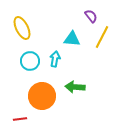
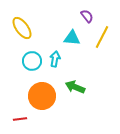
purple semicircle: moved 4 px left
yellow ellipse: rotated 10 degrees counterclockwise
cyan triangle: moved 1 px up
cyan circle: moved 2 px right
green arrow: rotated 18 degrees clockwise
